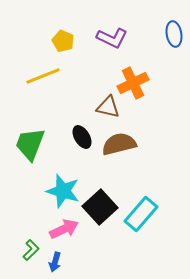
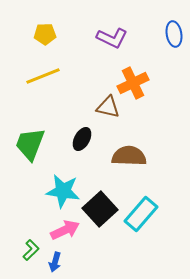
yellow pentagon: moved 18 px left, 7 px up; rotated 25 degrees counterclockwise
black ellipse: moved 2 px down; rotated 60 degrees clockwise
brown semicircle: moved 10 px right, 12 px down; rotated 16 degrees clockwise
cyan star: rotated 8 degrees counterclockwise
black square: moved 2 px down
pink arrow: moved 1 px right, 1 px down
